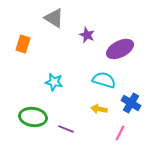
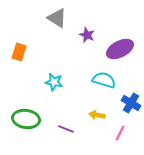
gray triangle: moved 3 px right
orange rectangle: moved 4 px left, 8 px down
yellow arrow: moved 2 px left, 6 px down
green ellipse: moved 7 px left, 2 px down
